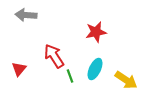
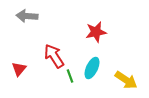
gray arrow: moved 1 px right, 1 px down
cyan ellipse: moved 3 px left, 1 px up
